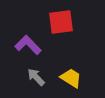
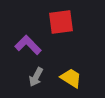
gray arrow: rotated 108 degrees counterclockwise
